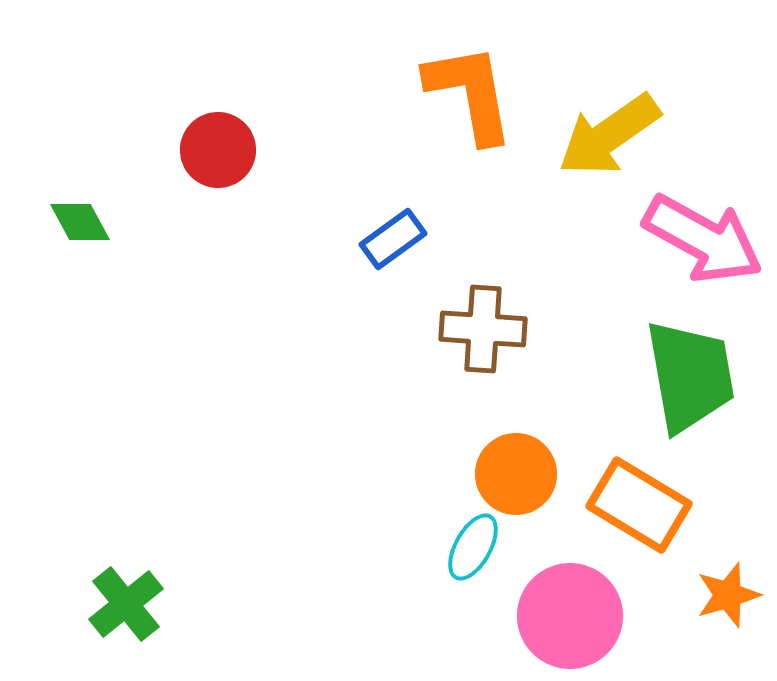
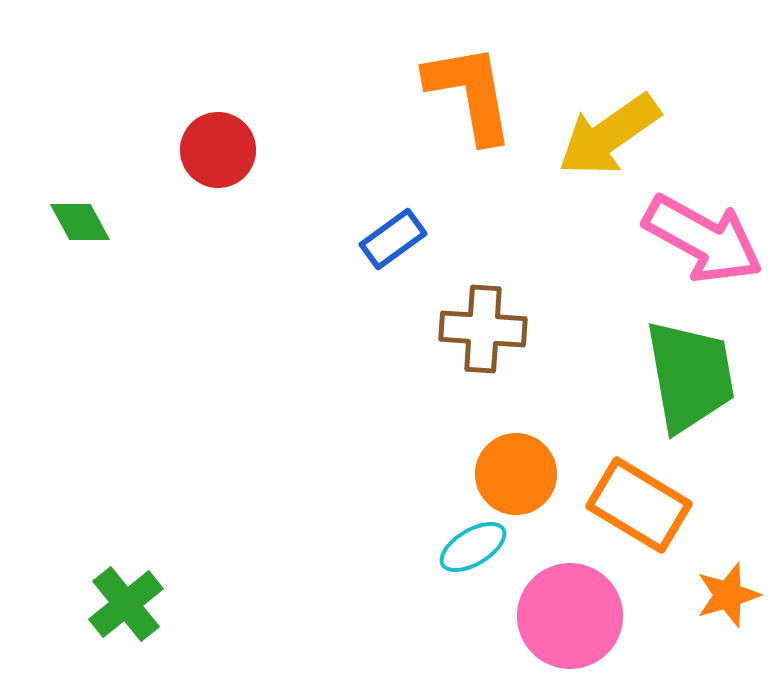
cyan ellipse: rotated 30 degrees clockwise
